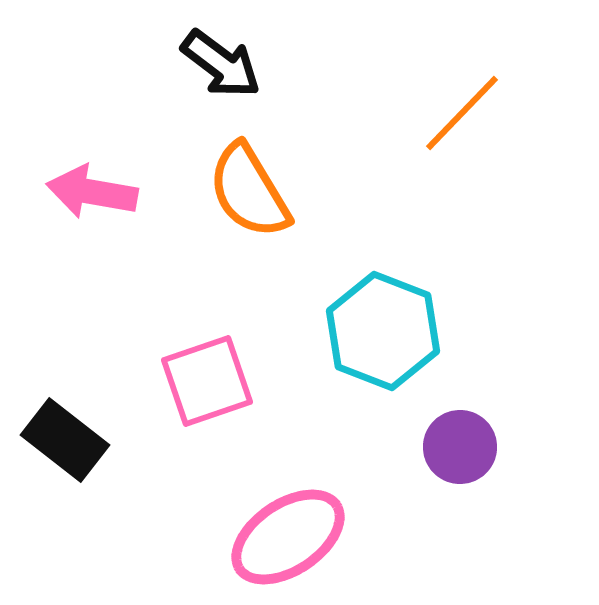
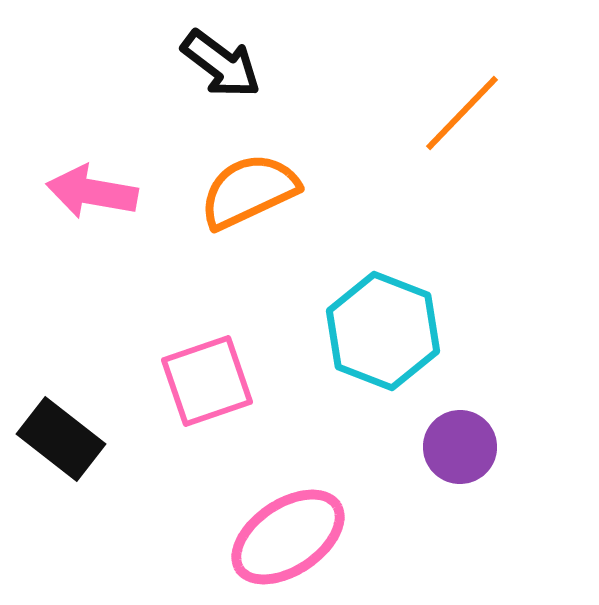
orange semicircle: rotated 96 degrees clockwise
black rectangle: moved 4 px left, 1 px up
